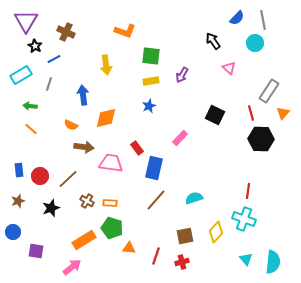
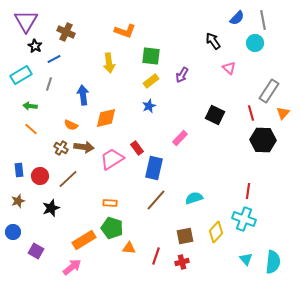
yellow arrow at (106, 65): moved 3 px right, 2 px up
yellow rectangle at (151, 81): rotated 28 degrees counterclockwise
black hexagon at (261, 139): moved 2 px right, 1 px down
pink trapezoid at (111, 163): moved 1 px right, 4 px up; rotated 40 degrees counterclockwise
brown cross at (87, 201): moved 26 px left, 53 px up
purple square at (36, 251): rotated 21 degrees clockwise
